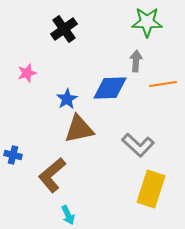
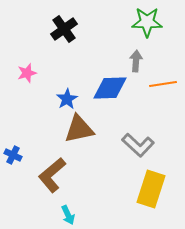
blue cross: rotated 12 degrees clockwise
